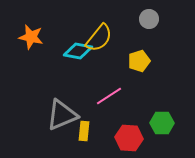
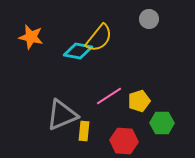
yellow pentagon: moved 40 px down
red hexagon: moved 5 px left, 3 px down
